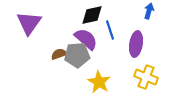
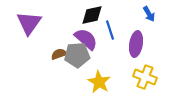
blue arrow: moved 3 px down; rotated 133 degrees clockwise
yellow cross: moved 1 px left
